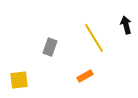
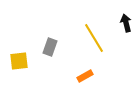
black arrow: moved 2 px up
yellow square: moved 19 px up
